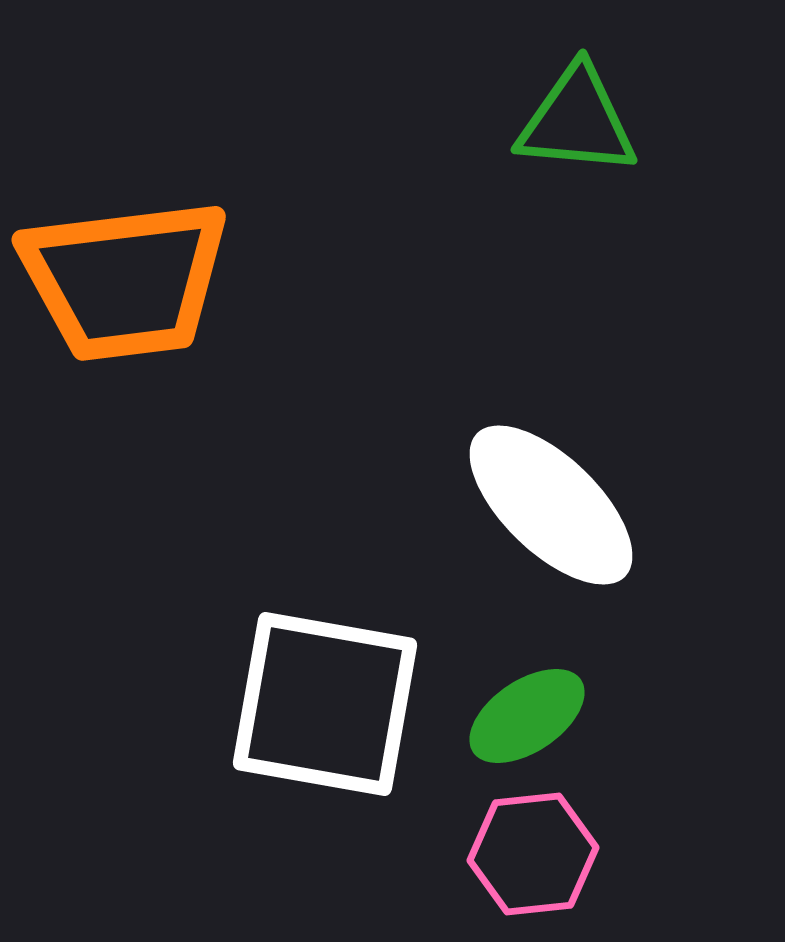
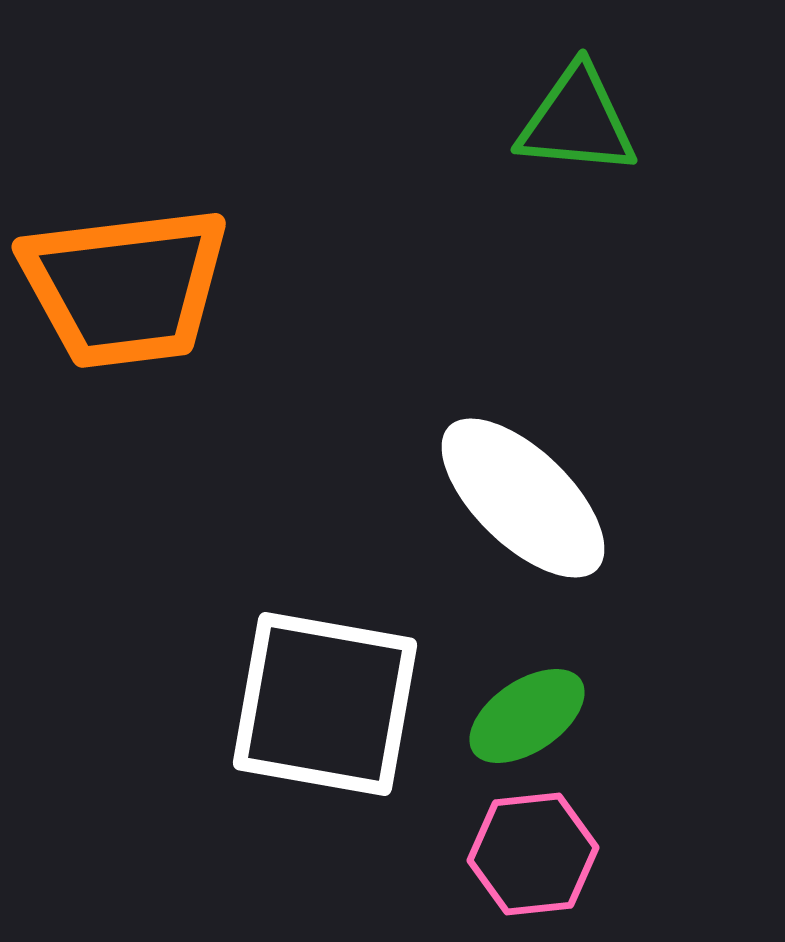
orange trapezoid: moved 7 px down
white ellipse: moved 28 px left, 7 px up
